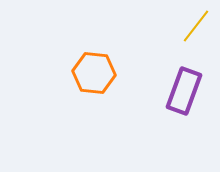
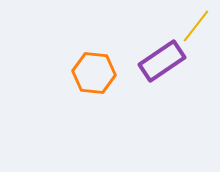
purple rectangle: moved 22 px left, 30 px up; rotated 36 degrees clockwise
